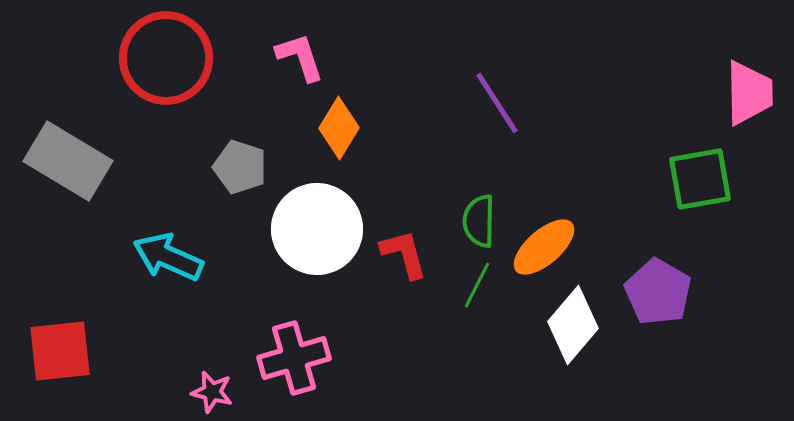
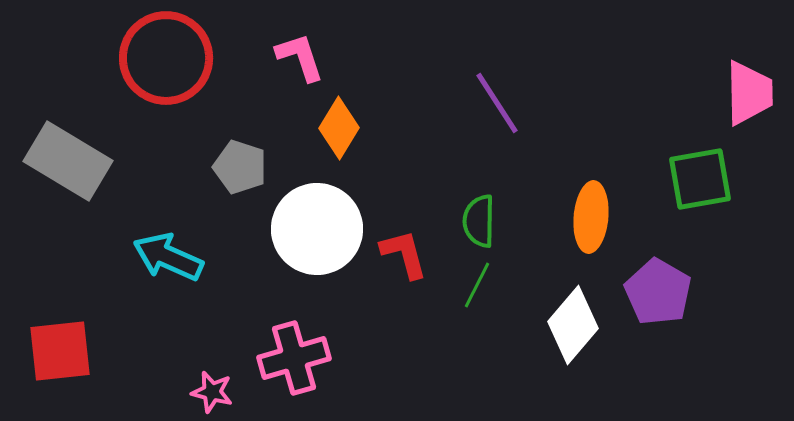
orange ellipse: moved 47 px right, 30 px up; rotated 44 degrees counterclockwise
